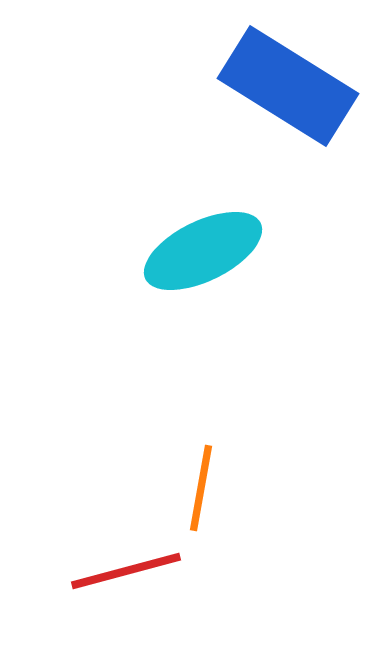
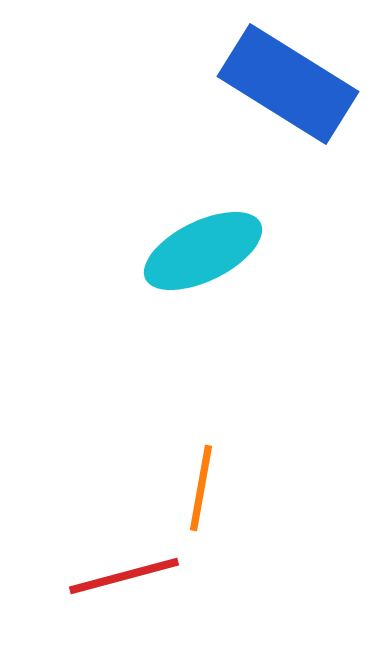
blue rectangle: moved 2 px up
red line: moved 2 px left, 5 px down
